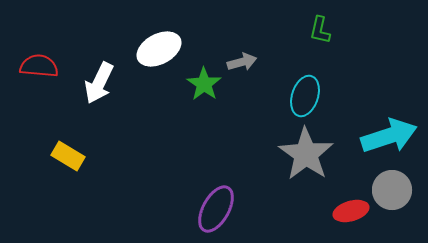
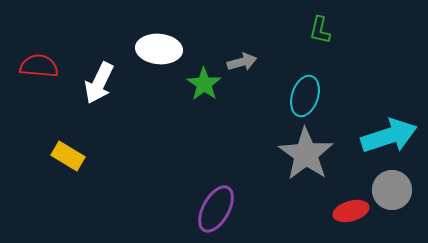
white ellipse: rotated 33 degrees clockwise
